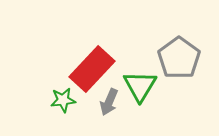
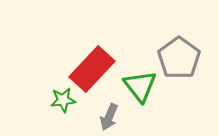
green triangle: rotated 9 degrees counterclockwise
gray arrow: moved 15 px down
